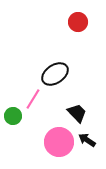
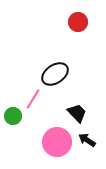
pink circle: moved 2 px left
